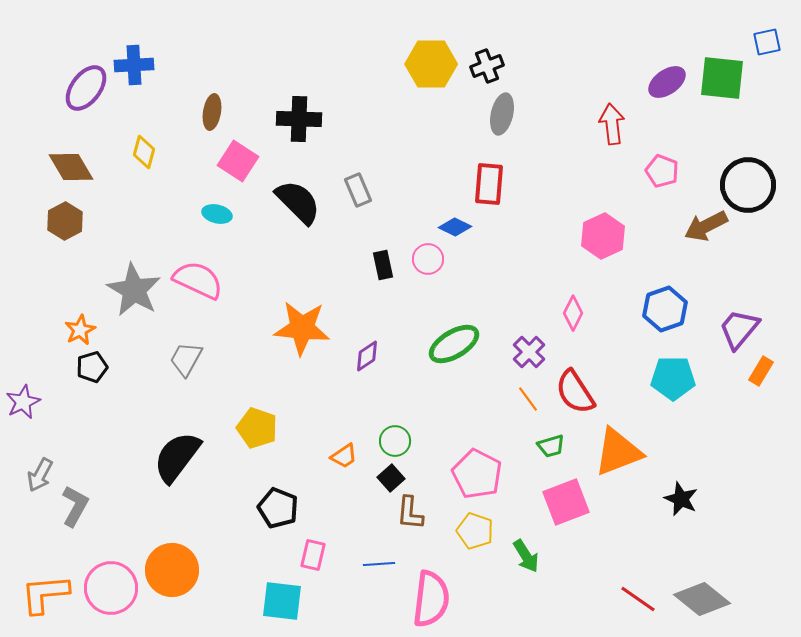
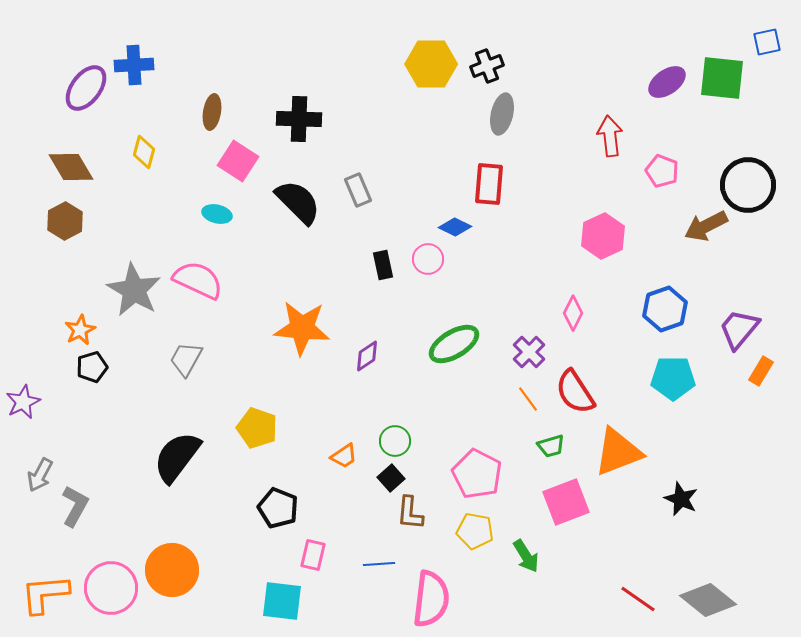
red arrow at (612, 124): moved 2 px left, 12 px down
yellow pentagon at (475, 531): rotated 9 degrees counterclockwise
gray diamond at (702, 599): moved 6 px right, 1 px down
